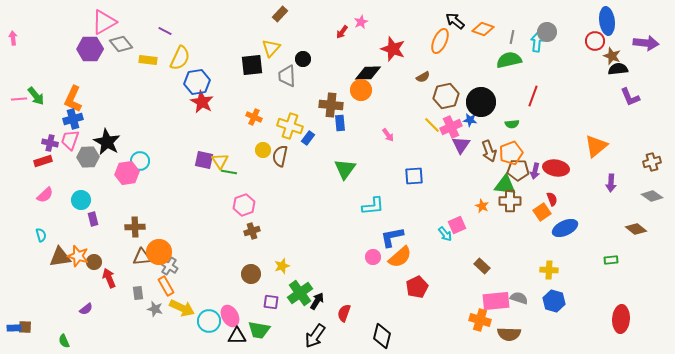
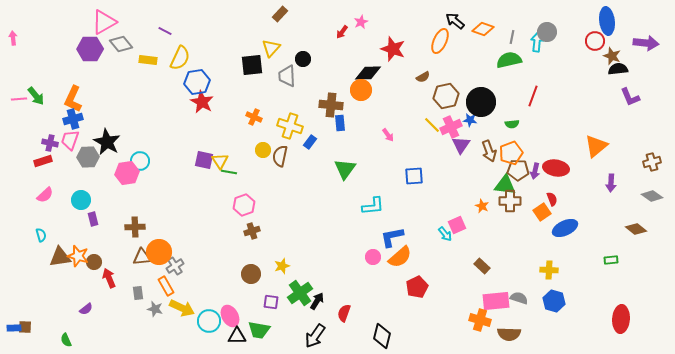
blue rectangle at (308, 138): moved 2 px right, 4 px down
gray cross at (169, 266): moved 6 px right; rotated 24 degrees clockwise
green semicircle at (64, 341): moved 2 px right, 1 px up
